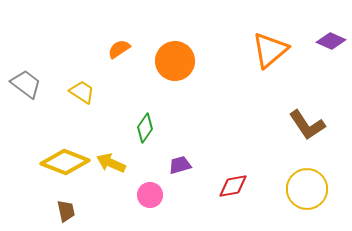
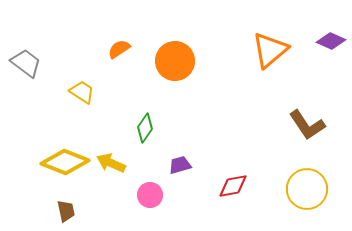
gray trapezoid: moved 21 px up
